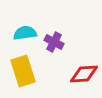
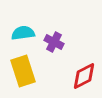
cyan semicircle: moved 2 px left
red diamond: moved 2 px down; rotated 24 degrees counterclockwise
